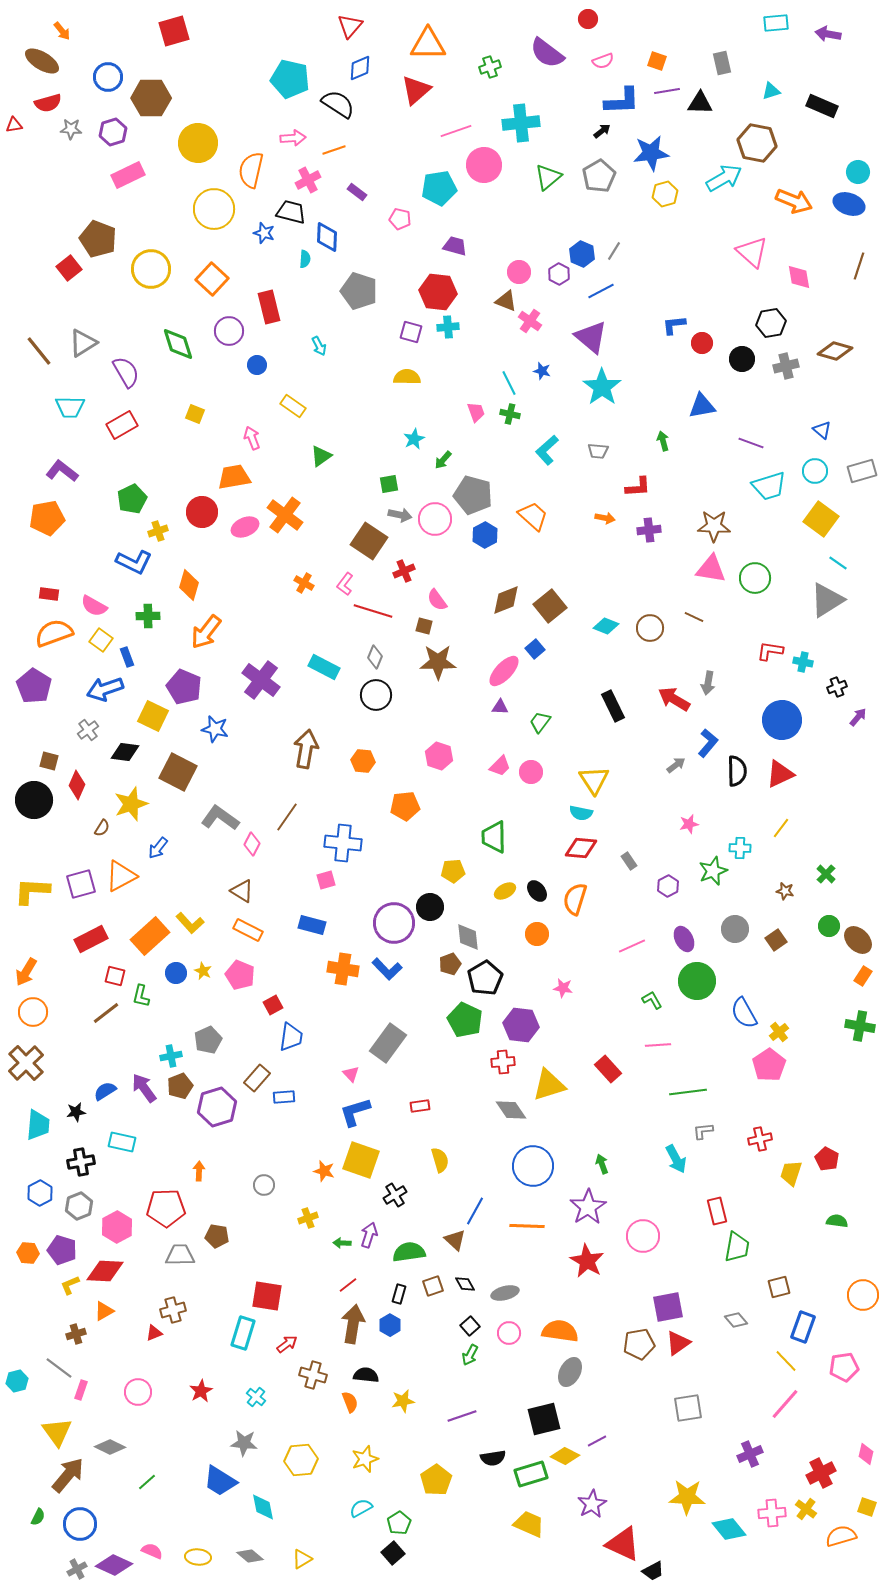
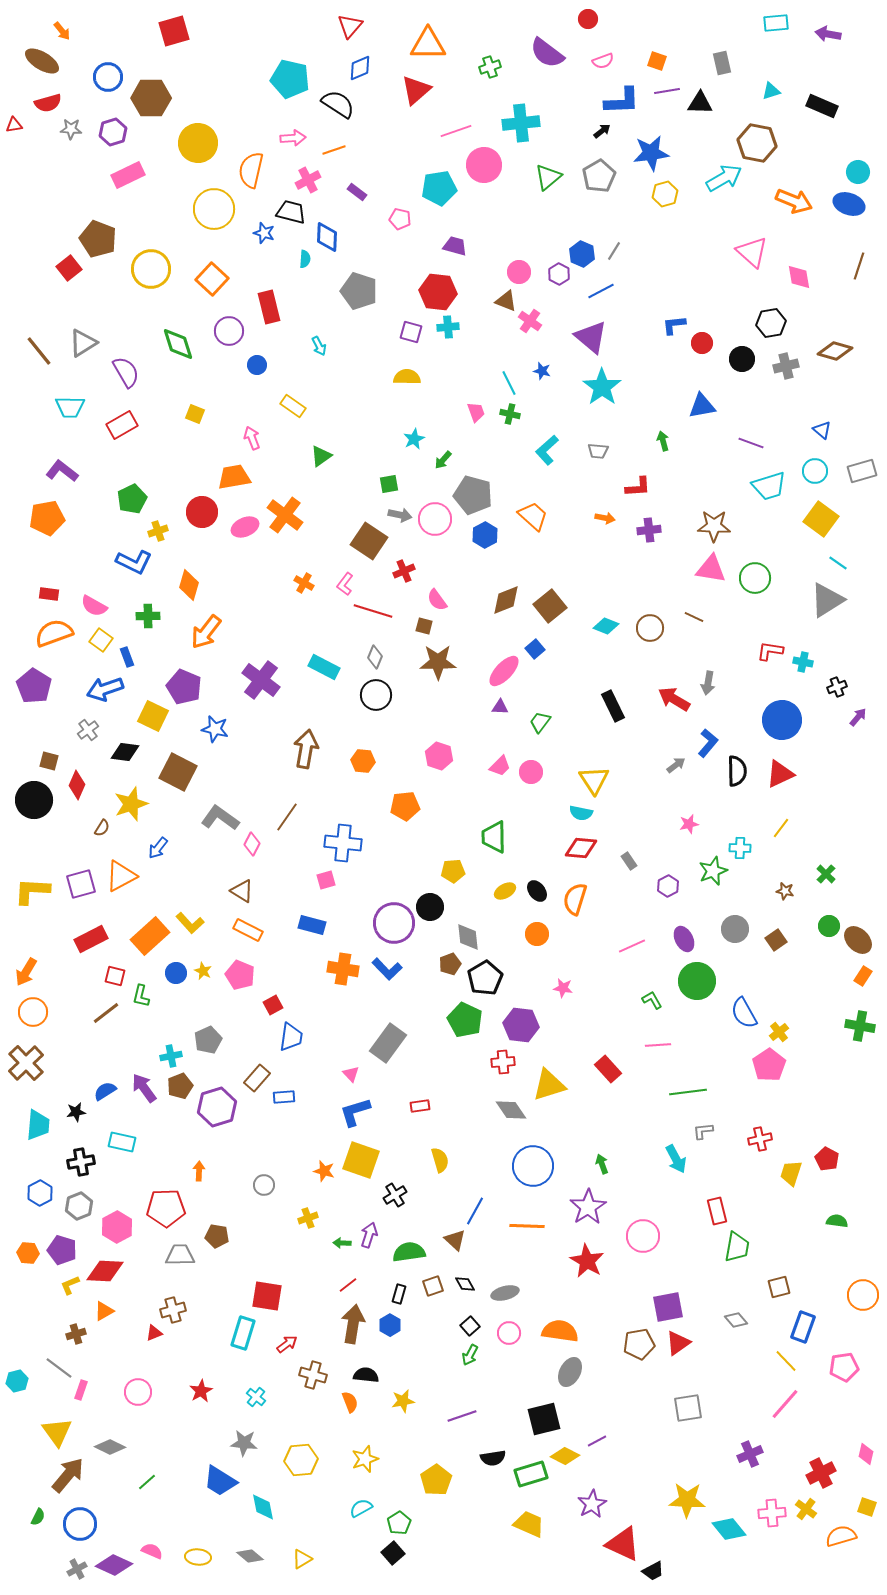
yellow star at (687, 1497): moved 3 px down
